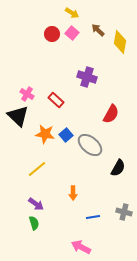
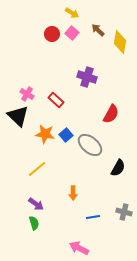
pink arrow: moved 2 px left, 1 px down
